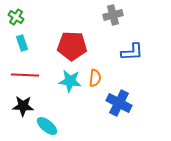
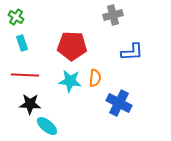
black star: moved 7 px right, 2 px up
